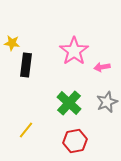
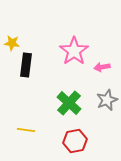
gray star: moved 2 px up
yellow line: rotated 60 degrees clockwise
